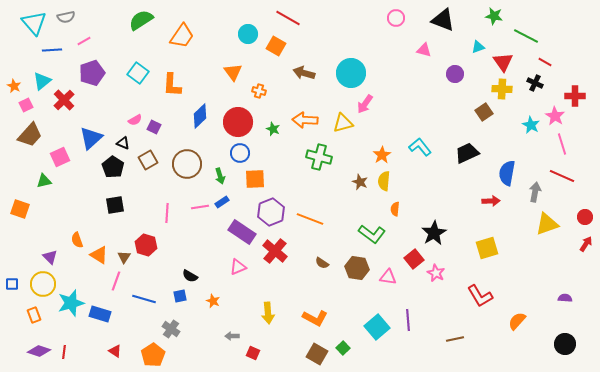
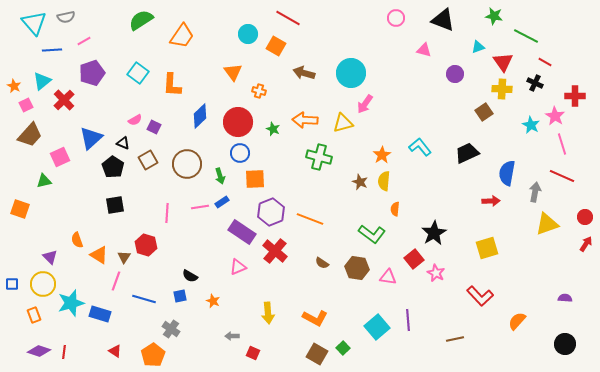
red L-shape at (480, 296): rotated 12 degrees counterclockwise
